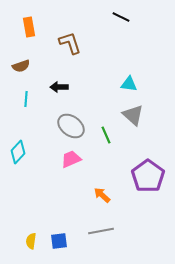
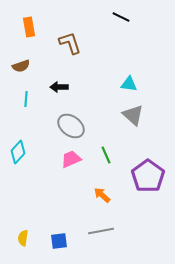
green line: moved 20 px down
yellow semicircle: moved 8 px left, 3 px up
